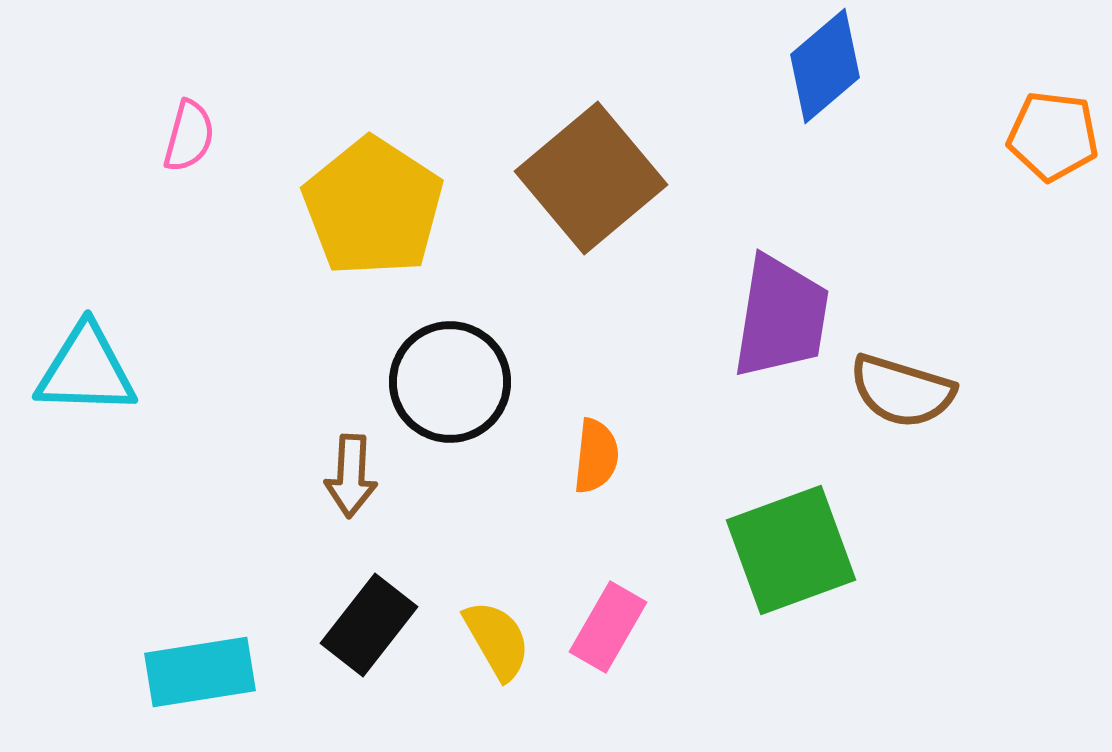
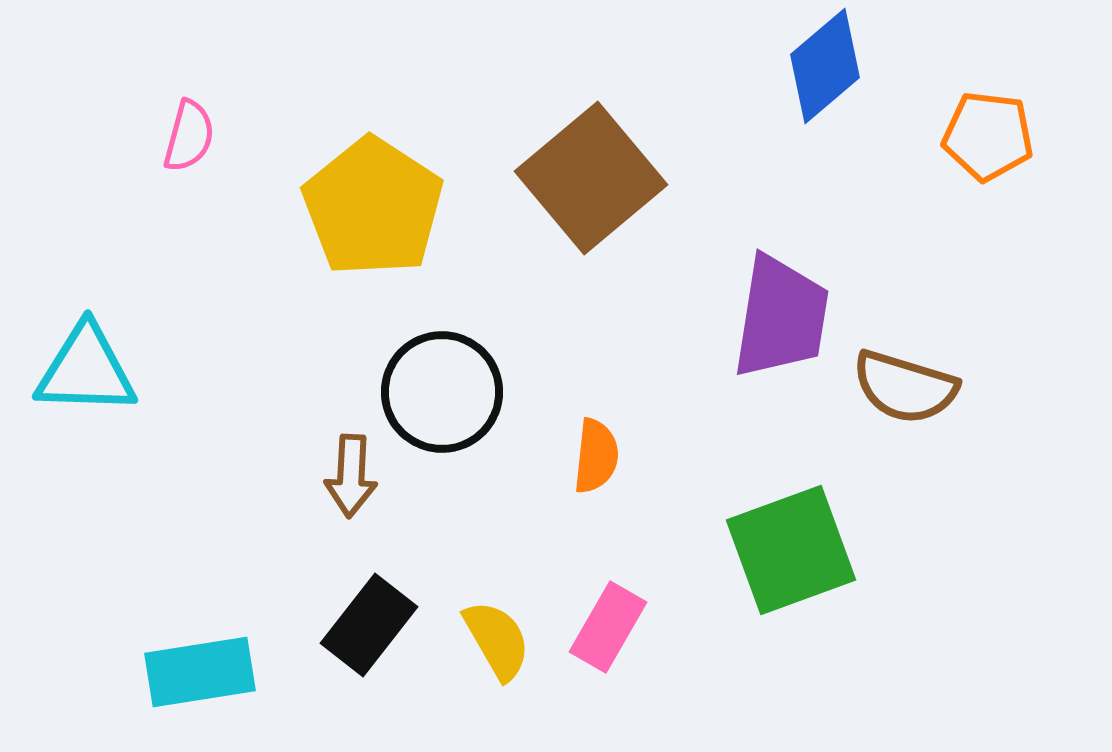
orange pentagon: moved 65 px left
black circle: moved 8 px left, 10 px down
brown semicircle: moved 3 px right, 4 px up
